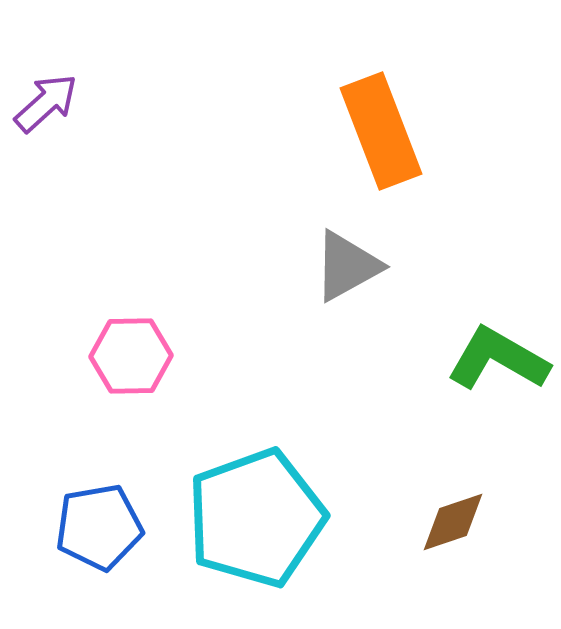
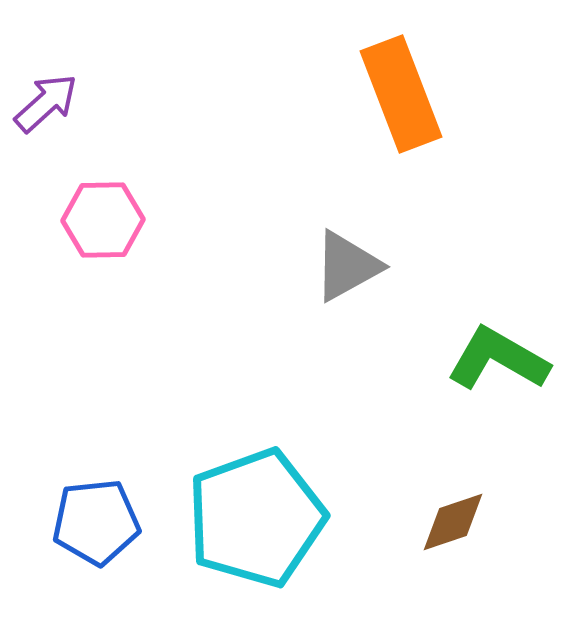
orange rectangle: moved 20 px right, 37 px up
pink hexagon: moved 28 px left, 136 px up
blue pentagon: moved 3 px left, 5 px up; rotated 4 degrees clockwise
